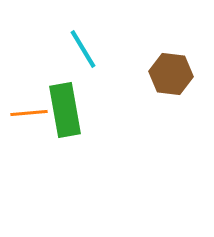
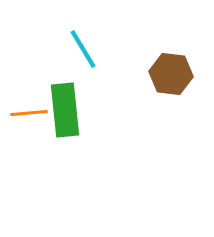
green rectangle: rotated 4 degrees clockwise
